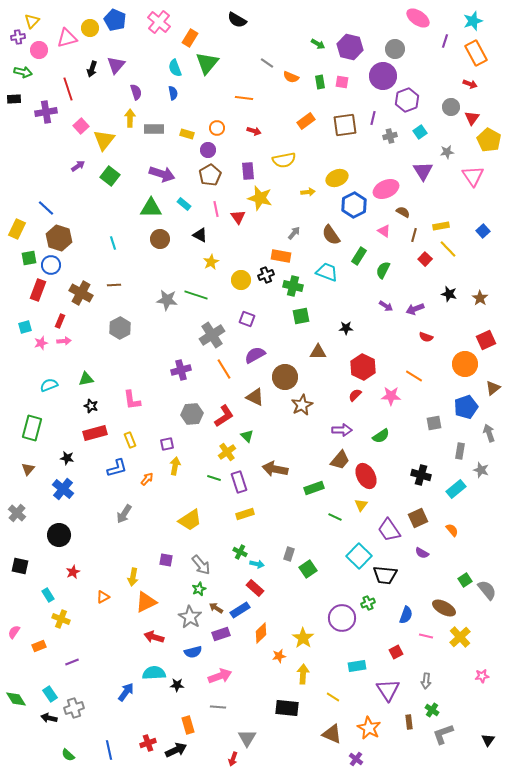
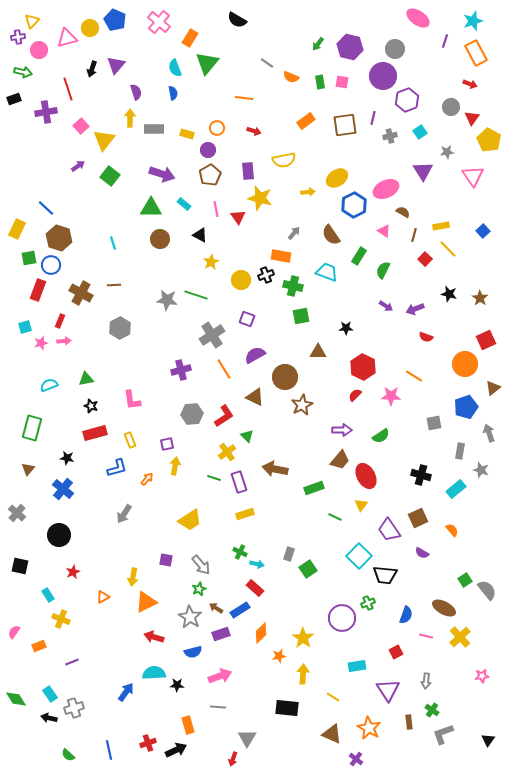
green arrow at (318, 44): rotated 96 degrees clockwise
black rectangle at (14, 99): rotated 16 degrees counterclockwise
yellow ellipse at (337, 178): rotated 10 degrees counterclockwise
